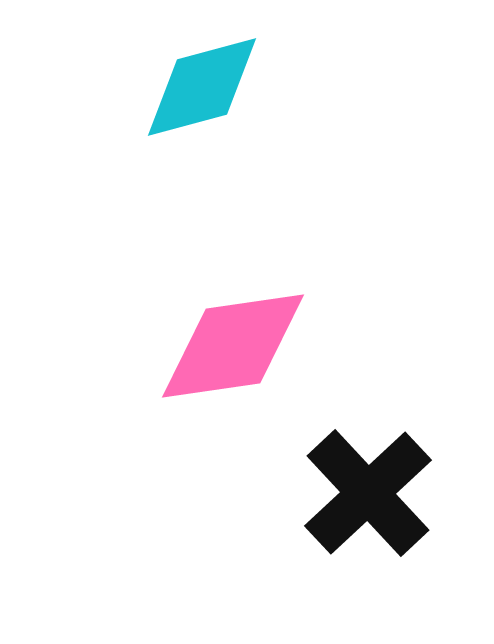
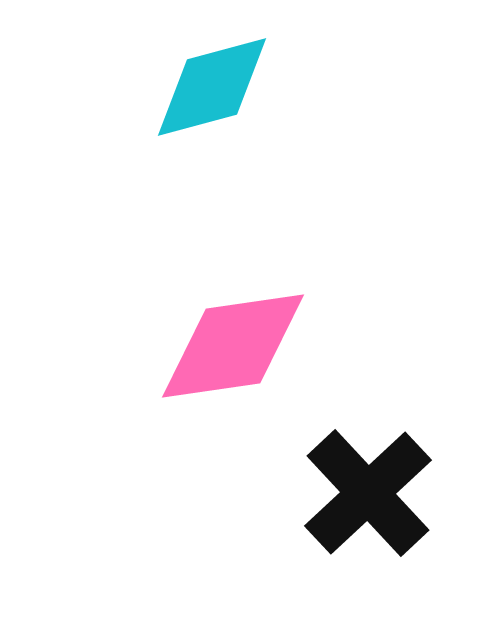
cyan diamond: moved 10 px right
